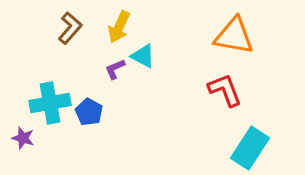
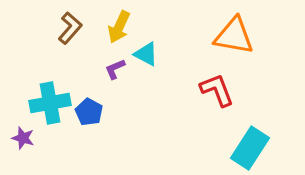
cyan triangle: moved 3 px right, 2 px up
red L-shape: moved 8 px left
